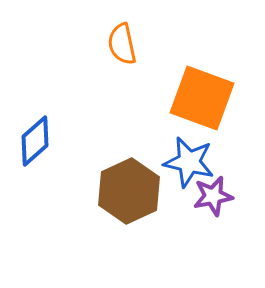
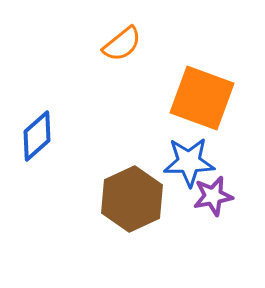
orange semicircle: rotated 117 degrees counterclockwise
blue diamond: moved 2 px right, 5 px up
blue star: rotated 15 degrees counterclockwise
brown hexagon: moved 3 px right, 8 px down
